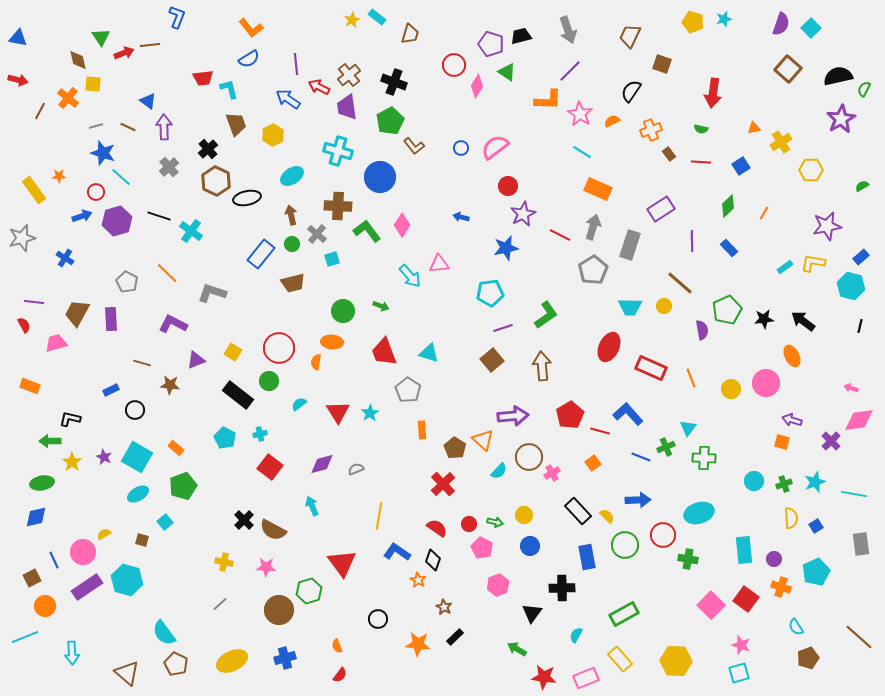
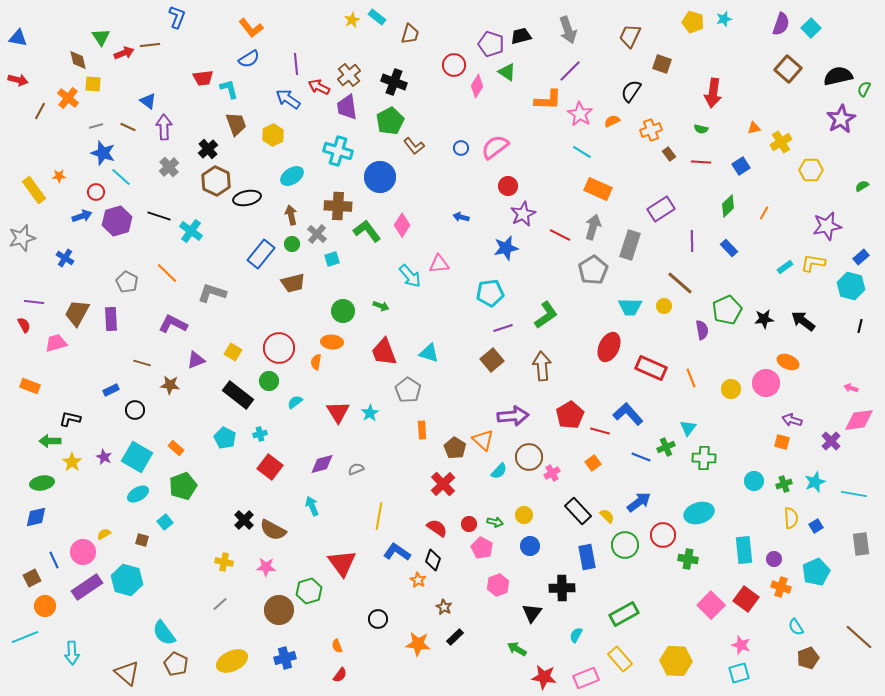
orange ellipse at (792, 356): moved 4 px left, 6 px down; rotated 40 degrees counterclockwise
cyan semicircle at (299, 404): moved 4 px left, 2 px up
blue arrow at (638, 500): moved 1 px right, 2 px down; rotated 35 degrees counterclockwise
